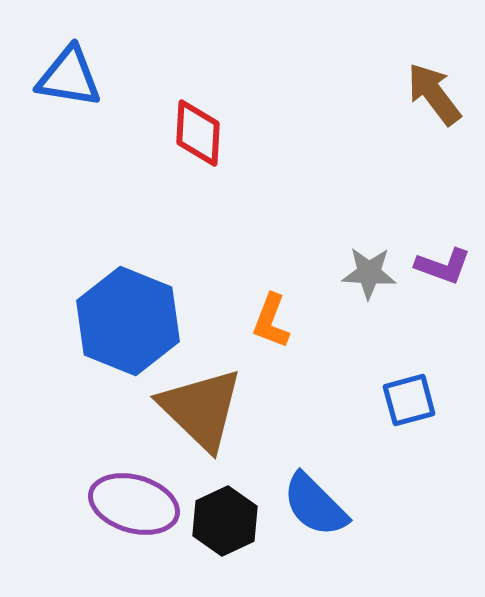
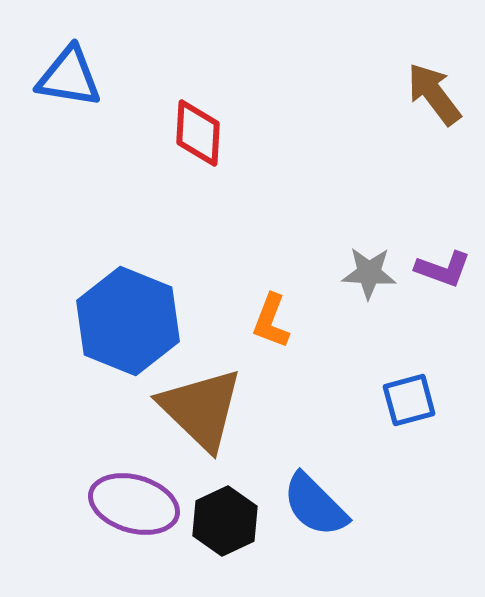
purple L-shape: moved 3 px down
